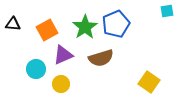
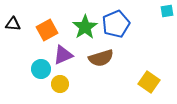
cyan circle: moved 5 px right
yellow circle: moved 1 px left
